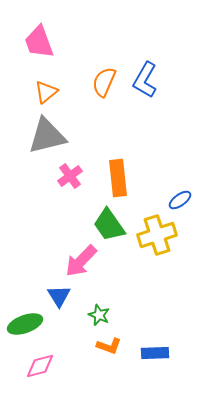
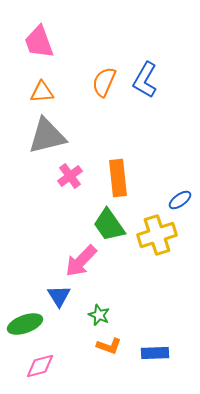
orange triangle: moved 4 px left; rotated 35 degrees clockwise
